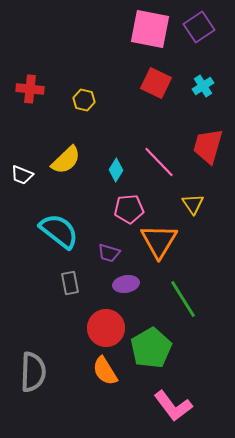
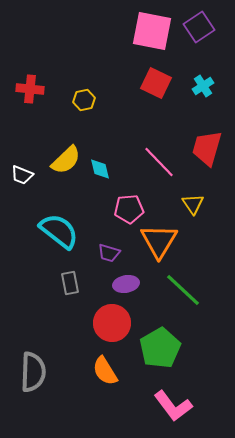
pink square: moved 2 px right, 2 px down
yellow hexagon: rotated 25 degrees counterclockwise
red trapezoid: moved 1 px left, 2 px down
cyan diamond: moved 16 px left, 1 px up; rotated 45 degrees counterclockwise
green line: moved 9 px up; rotated 15 degrees counterclockwise
red circle: moved 6 px right, 5 px up
green pentagon: moved 9 px right
